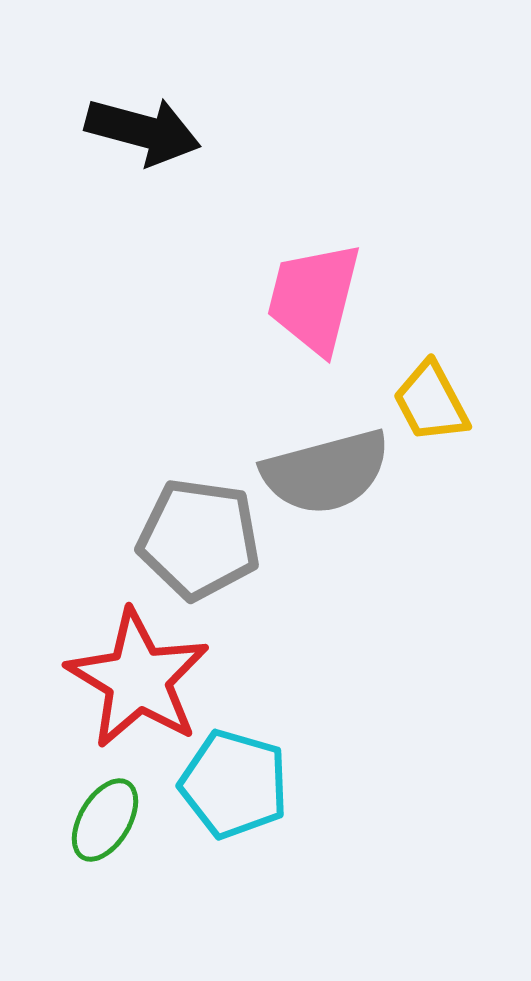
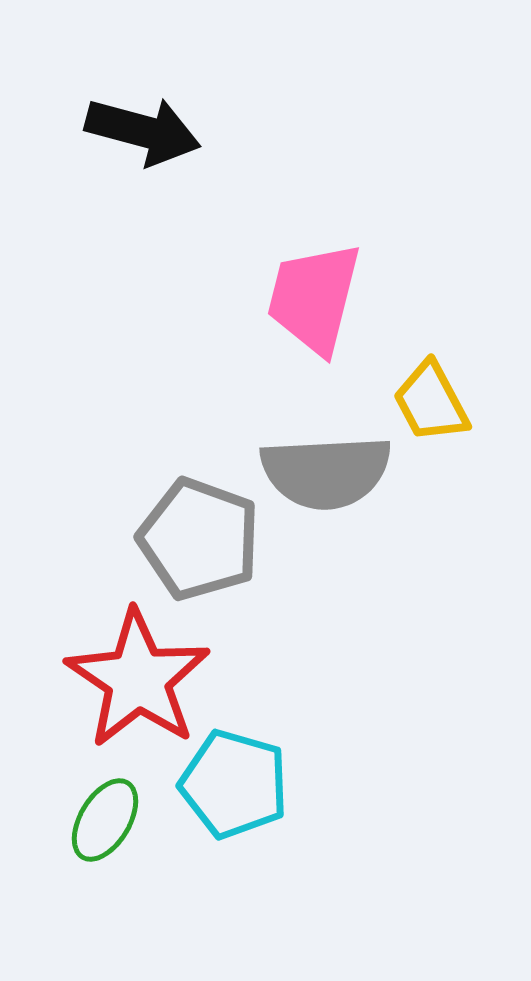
gray semicircle: rotated 12 degrees clockwise
gray pentagon: rotated 12 degrees clockwise
red star: rotated 3 degrees clockwise
